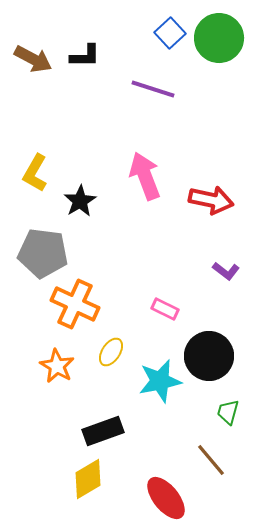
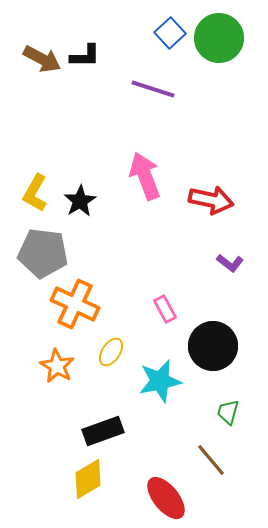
brown arrow: moved 9 px right
yellow L-shape: moved 20 px down
purple L-shape: moved 4 px right, 8 px up
pink rectangle: rotated 36 degrees clockwise
black circle: moved 4 px right, 10 px up
